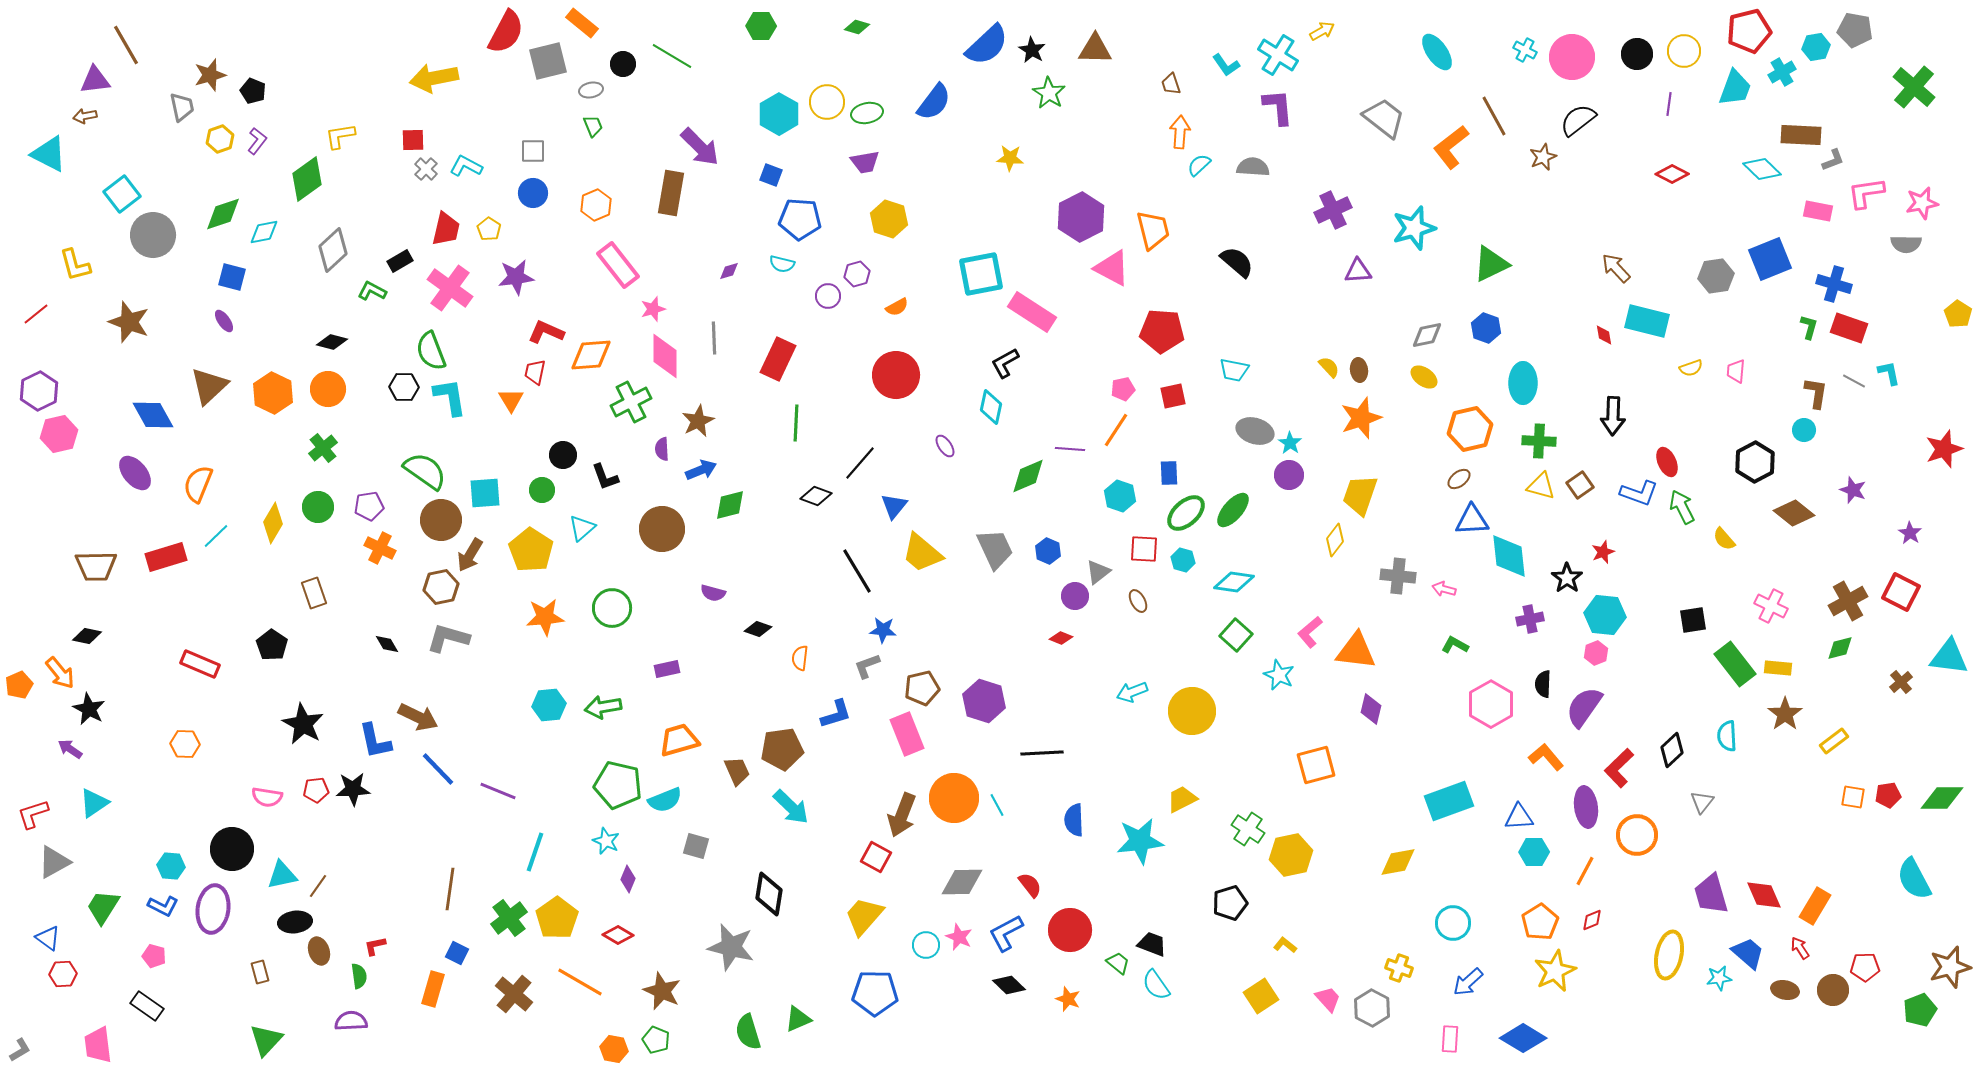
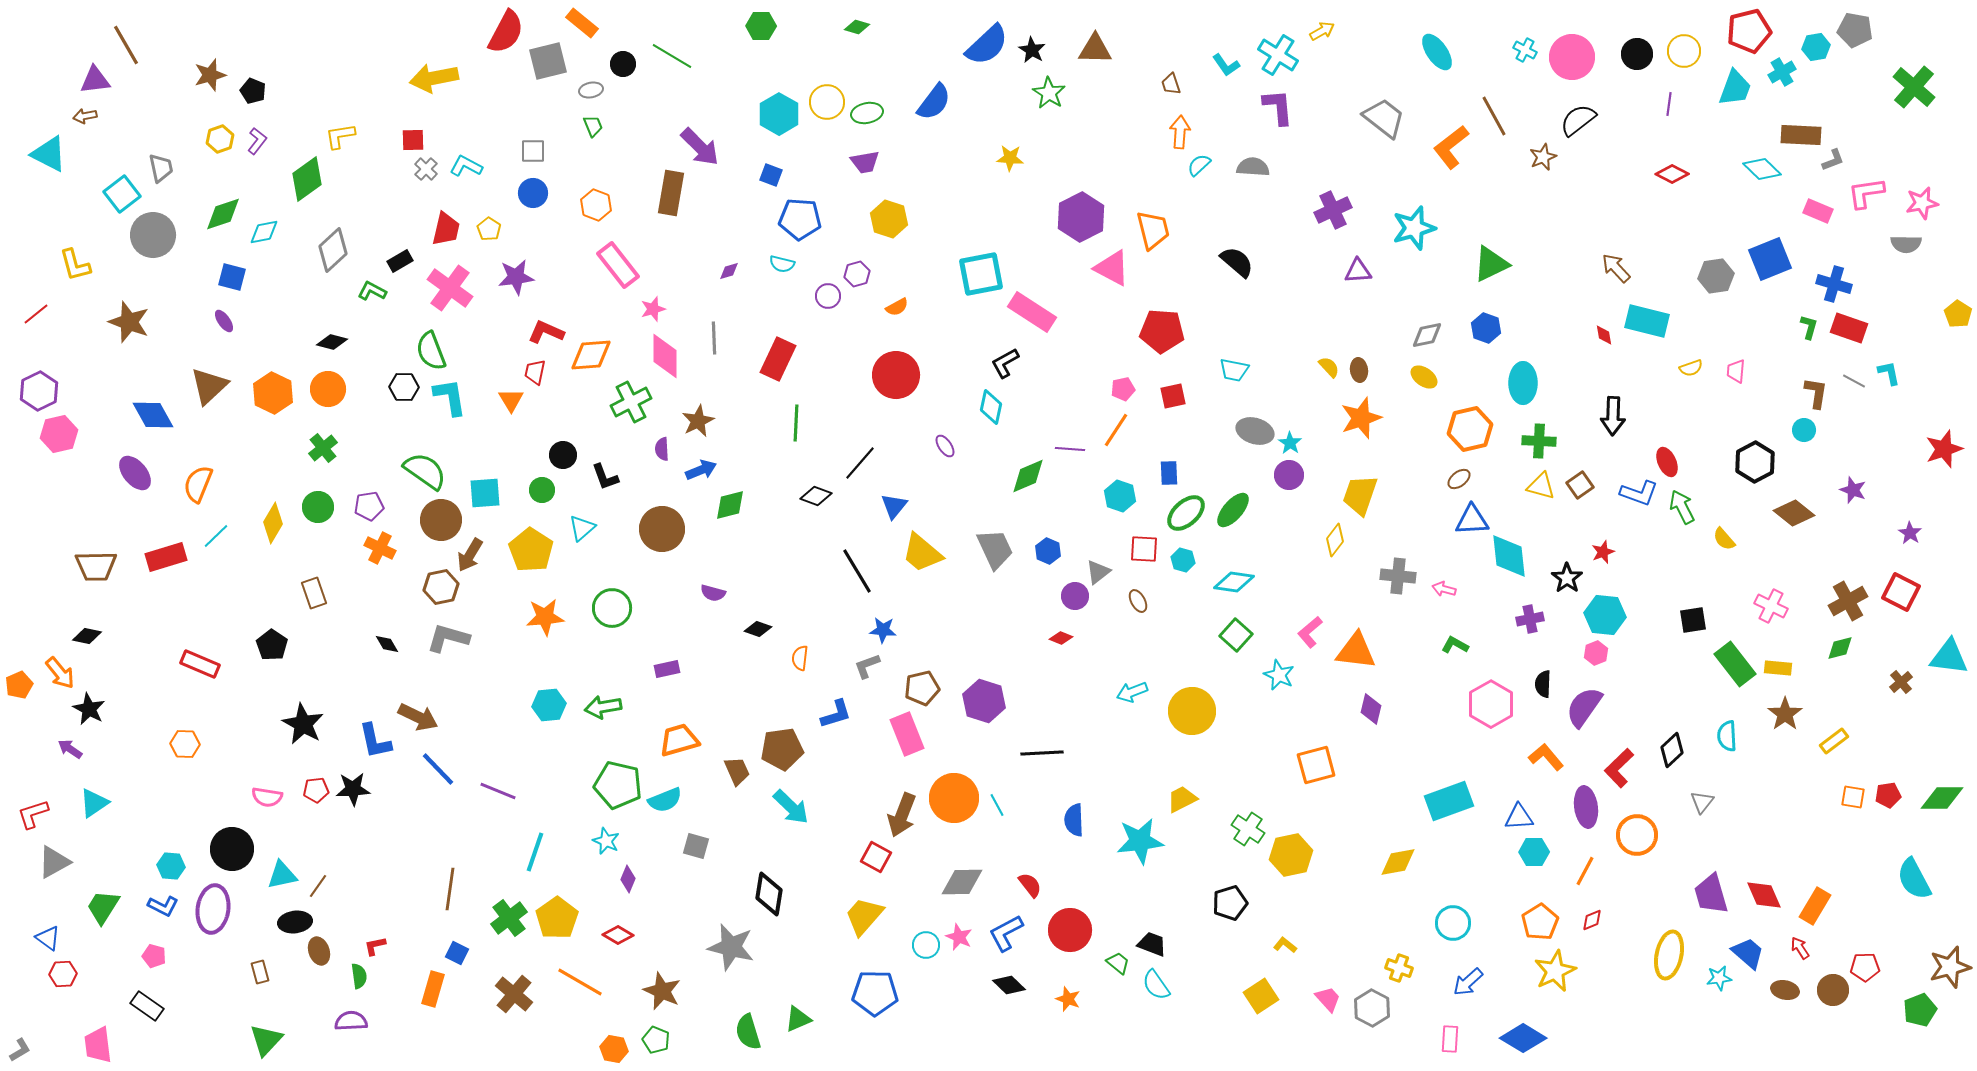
gray trapezoid at (182, 107): moved 21 px left, 61 px down
orange hexagon at (596, 205): rotated 16 degrees counterclockwise
pink rectangle at (1818, 211): rotated 12 degrees clockwise
